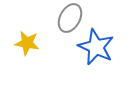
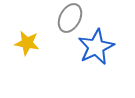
blue star: rotated 21 degrees clockwise
